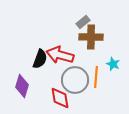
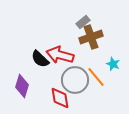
brown cross: rotated 20 degrees counterclockwise
black semicircle: rotated 114 degrees clockwise
orange line: rotated 45 degrees counterclockwise
